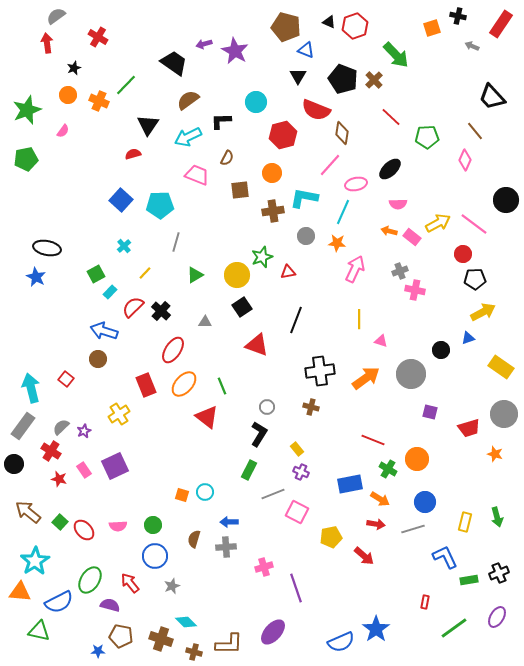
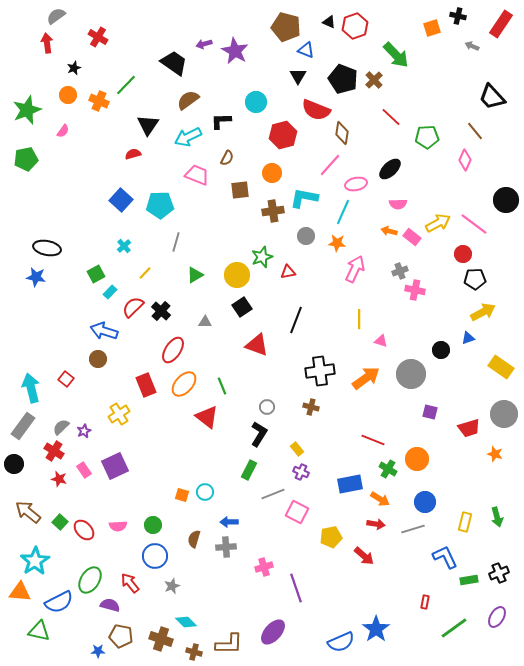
blue star at (36, 277): rotated 18 degrees counterclockwise
red cross at (51, 451): moved 3 px right
